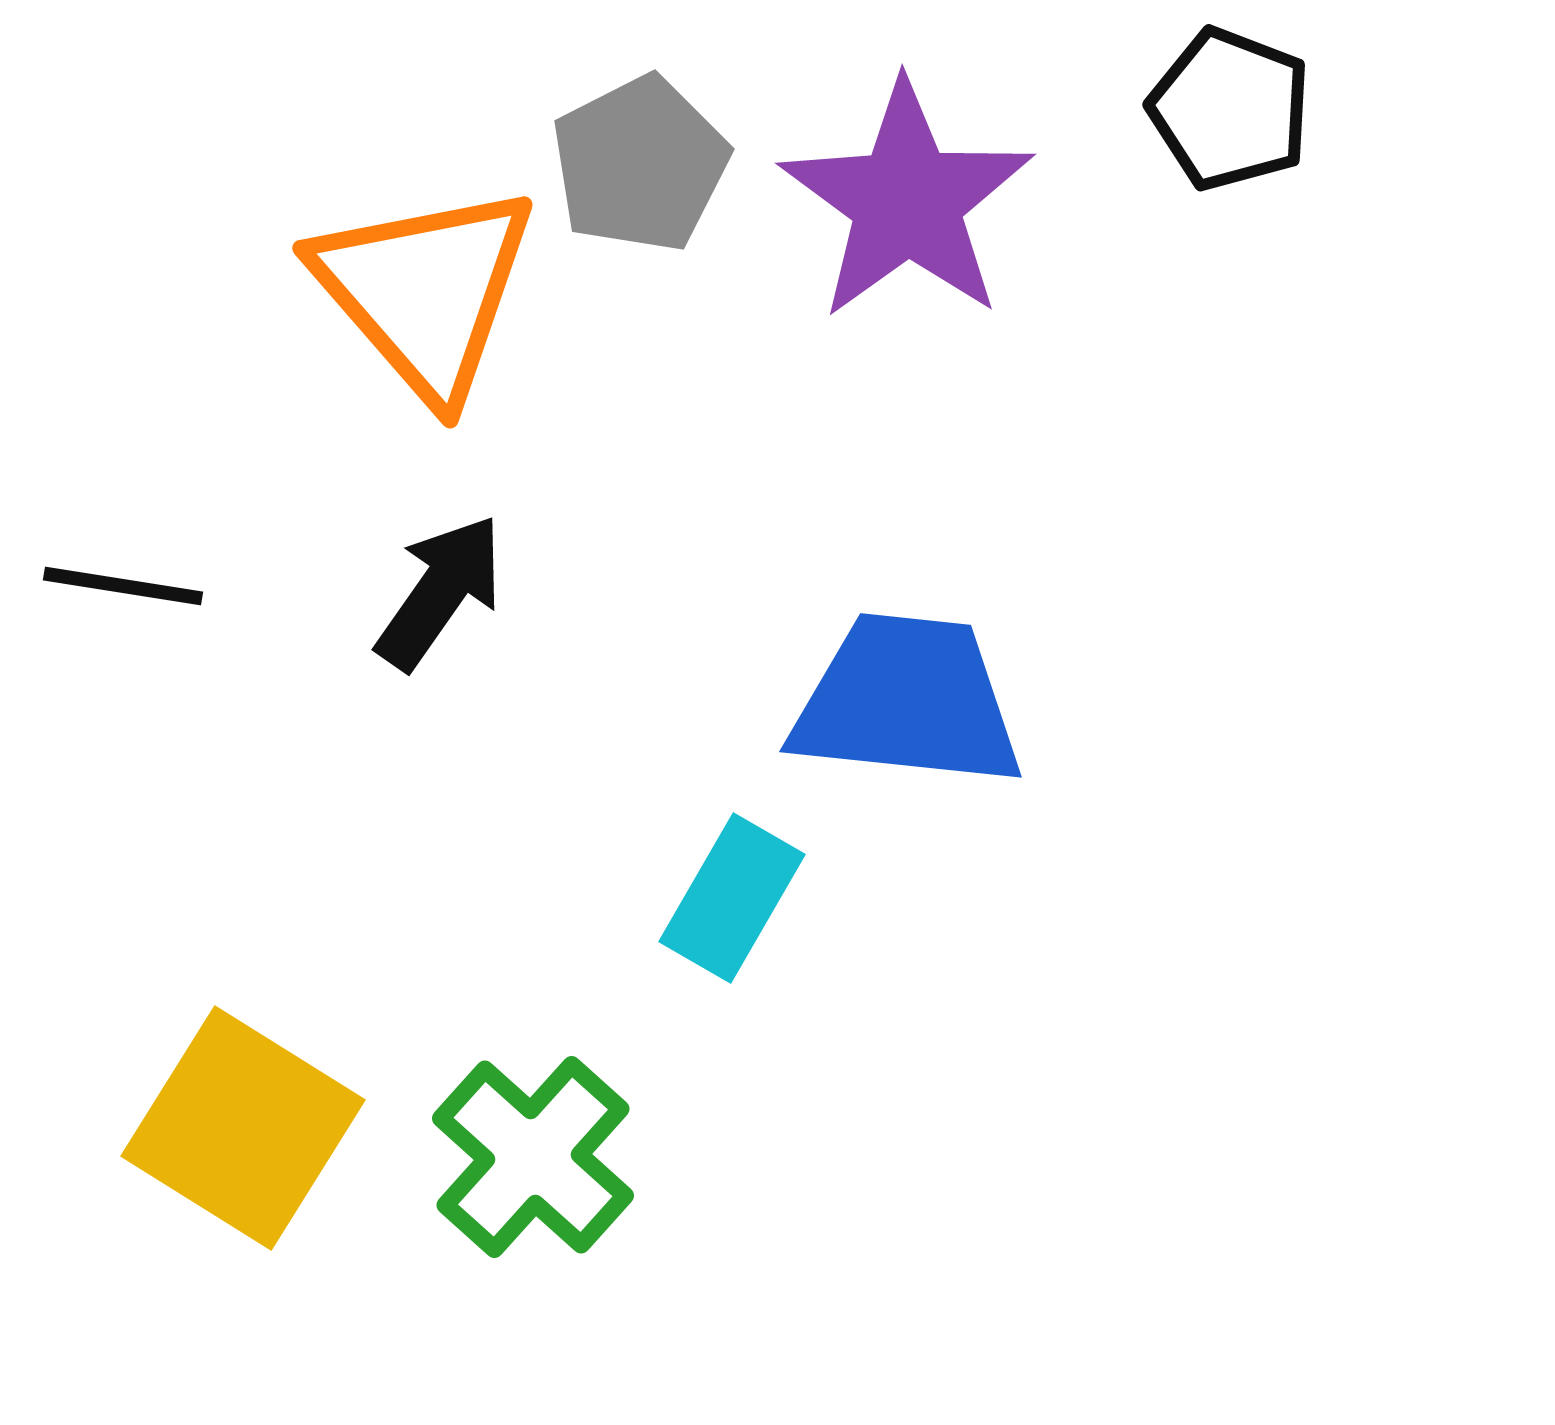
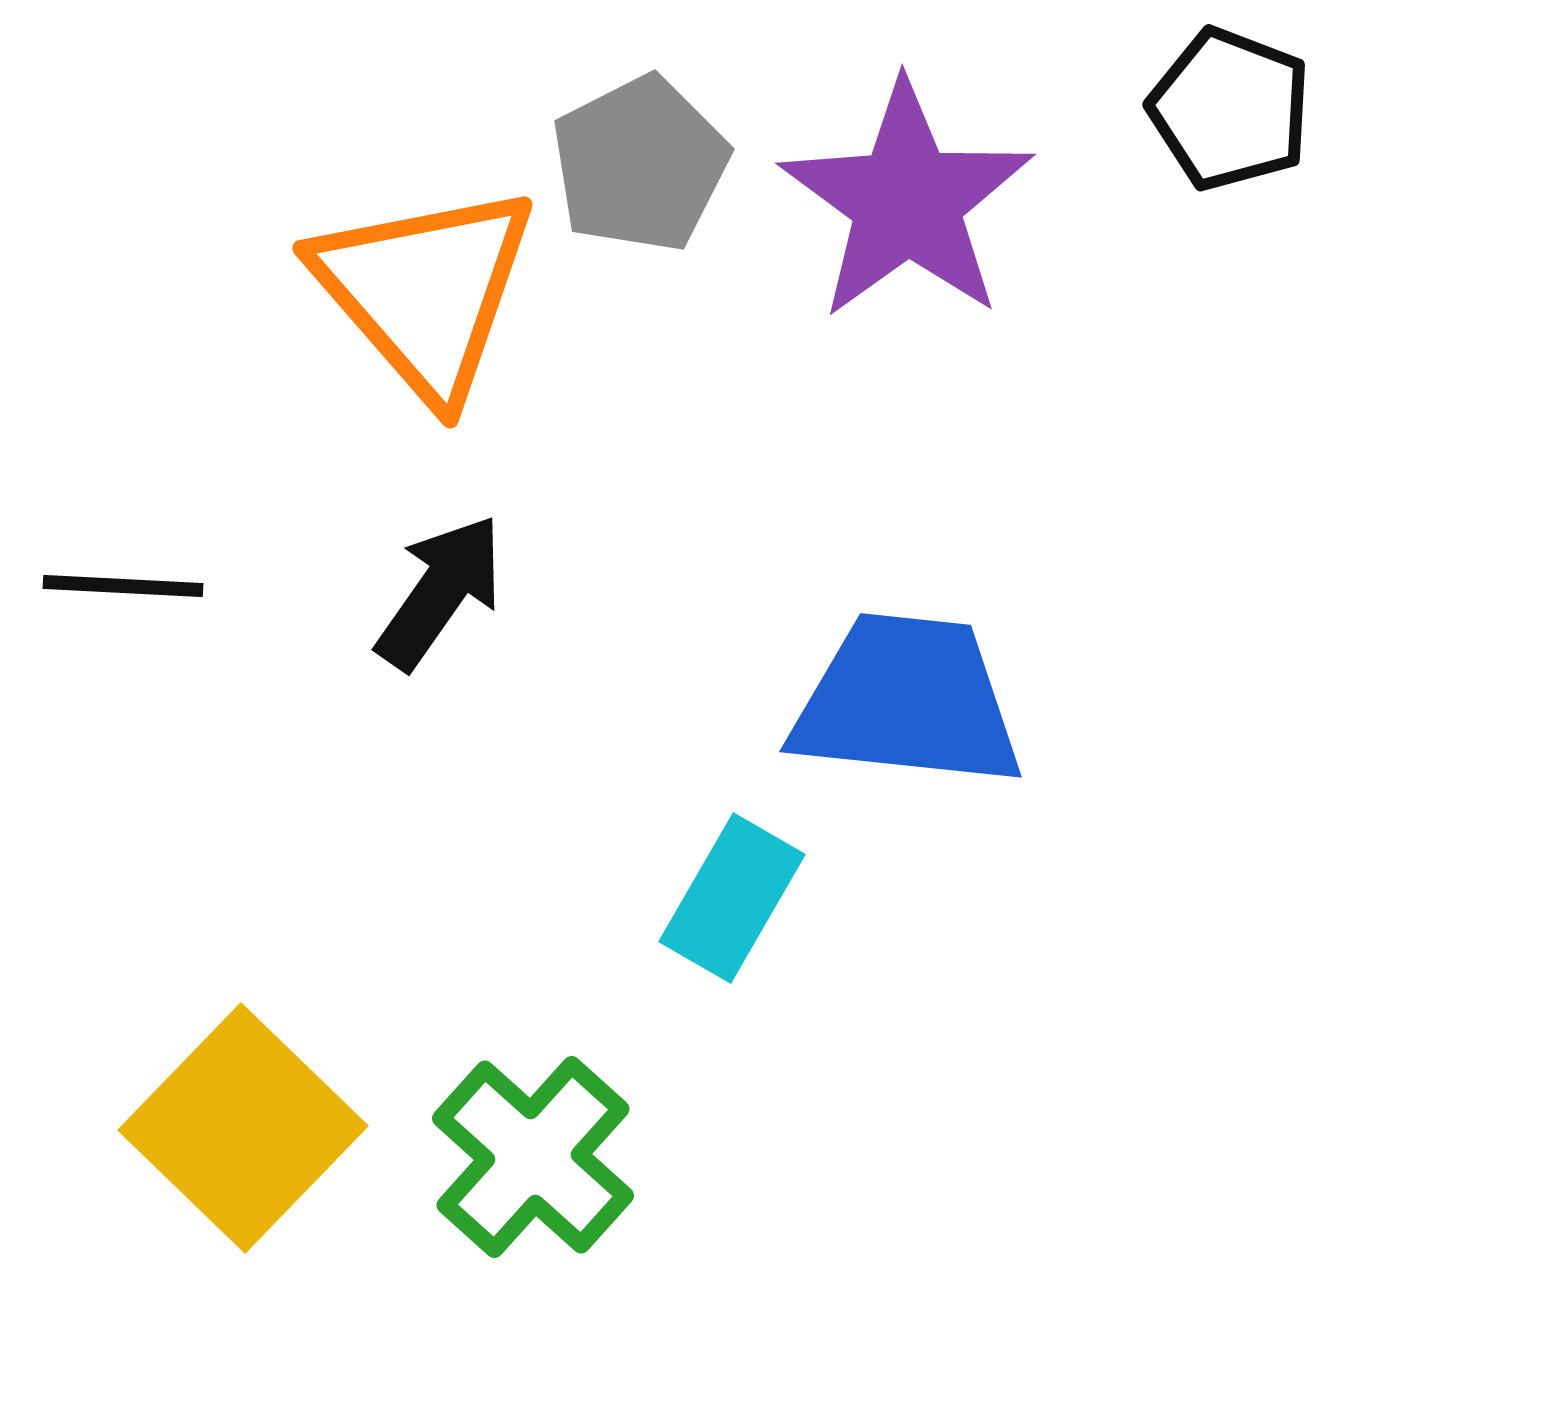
black line: rotated 6 degrees counterclockwise
yellow square: rotated 12 degrees clockwise
